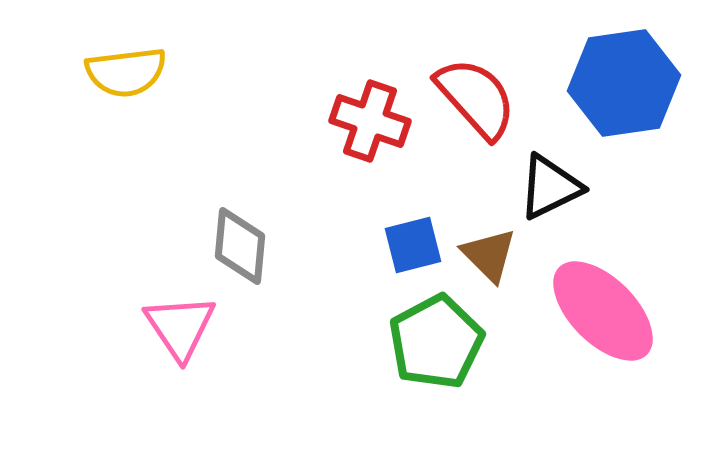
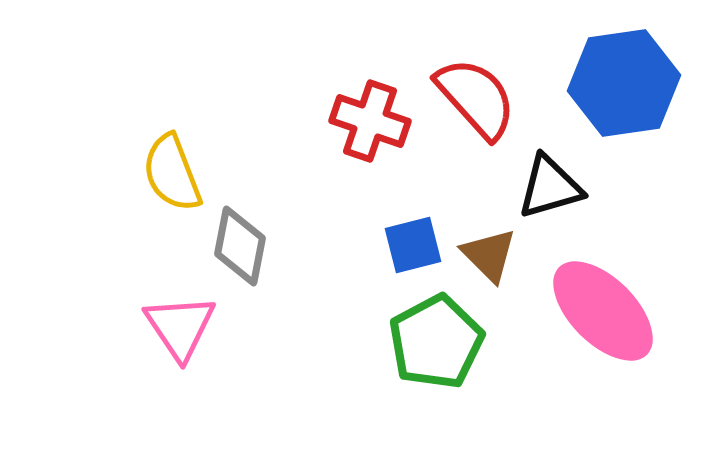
yellow semicircle: moved 46 px right, 101 px down; rotated 76 degrees clockwise
black triangle: rotated 10 degrees clockwise
gray diamond: rotated 6 degrees clockwise
